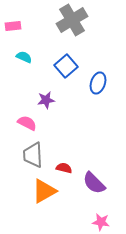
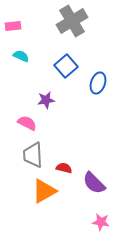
gray cross: moved 1 px down
cyan semicircle: moved 3 px left, 1 px up
